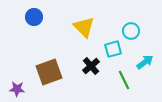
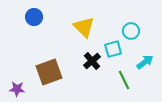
black cross: moved 1 px right, 5 px up
